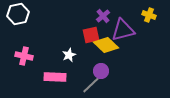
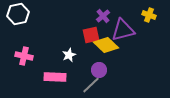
purple circle: moved 2 px left, 1 px up
